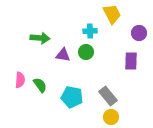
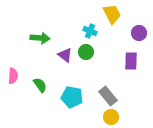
cyan cross: rotated 24 degrees clockwise
purple triangle: moved 2 px right; rotated 28 degrees clockwise
pink semicircle: moved 7 px left, 4 px up
